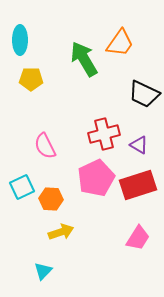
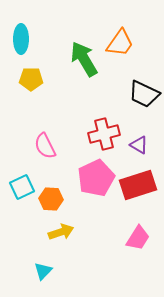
cyan ellipse: moved 1 px right, 1 px up
